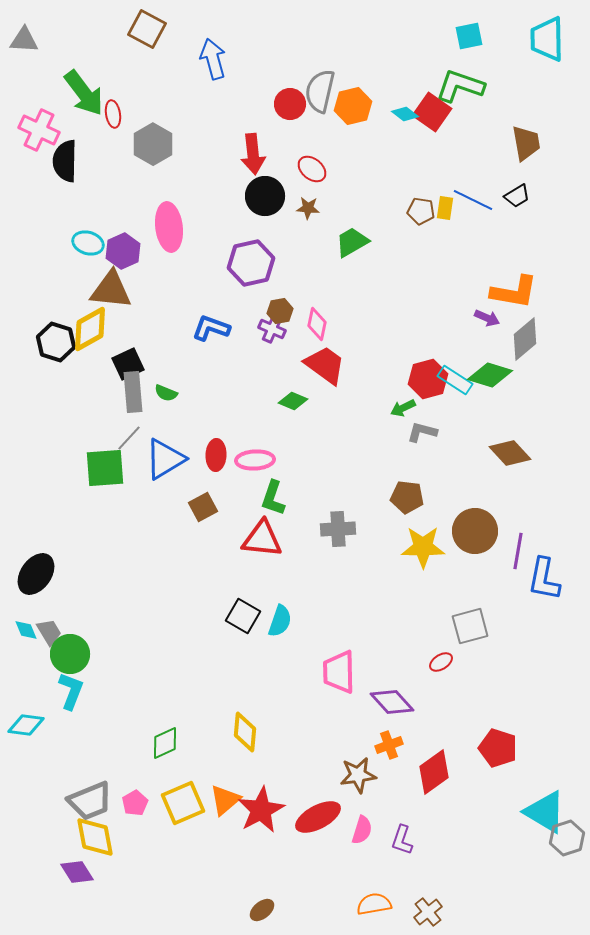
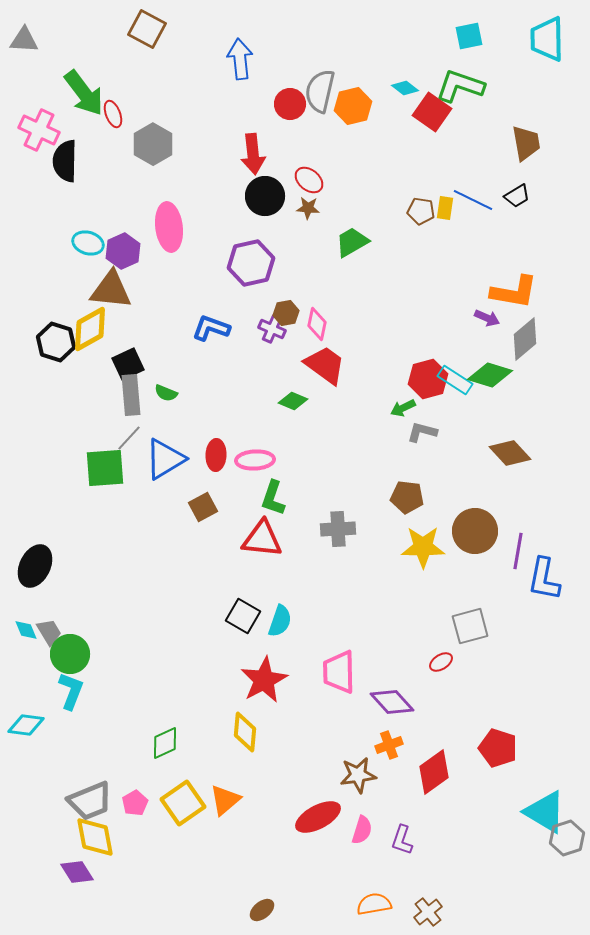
blue arrow at (213, 59): moved 27 px right; rotated 9 degrees clockwise
red ellipse at (113, 114): rotated 12 degrees counterclockwise
cyan diamond at (405, 114): moved 26 px up
red ellipse at (312, 169): moved 3 px left, 11 px down
brown hexagon at (280, 311): moved 6 px right, 2 px down
gray rectangle at (133, 392): moved 2 px left, 3 px down
black ellipse at (36, 574): moved 1 px left, 8 px up; rotated 9 degrees counterclockwise
yellow square at (183, 803): rotated 12 degrees counterclockwise
red star at (261, 810): moved 3 px right, 130 px up
